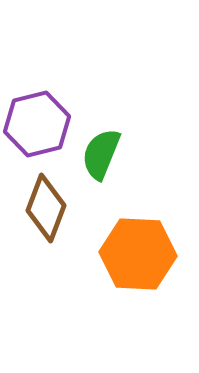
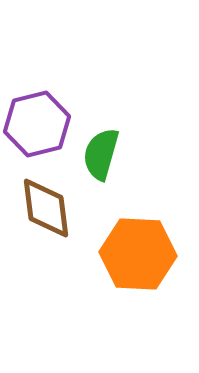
green semicircle: rotated 6 degrees counterclockwise
brown diamond: rotated 28 degrees counterclockwise
